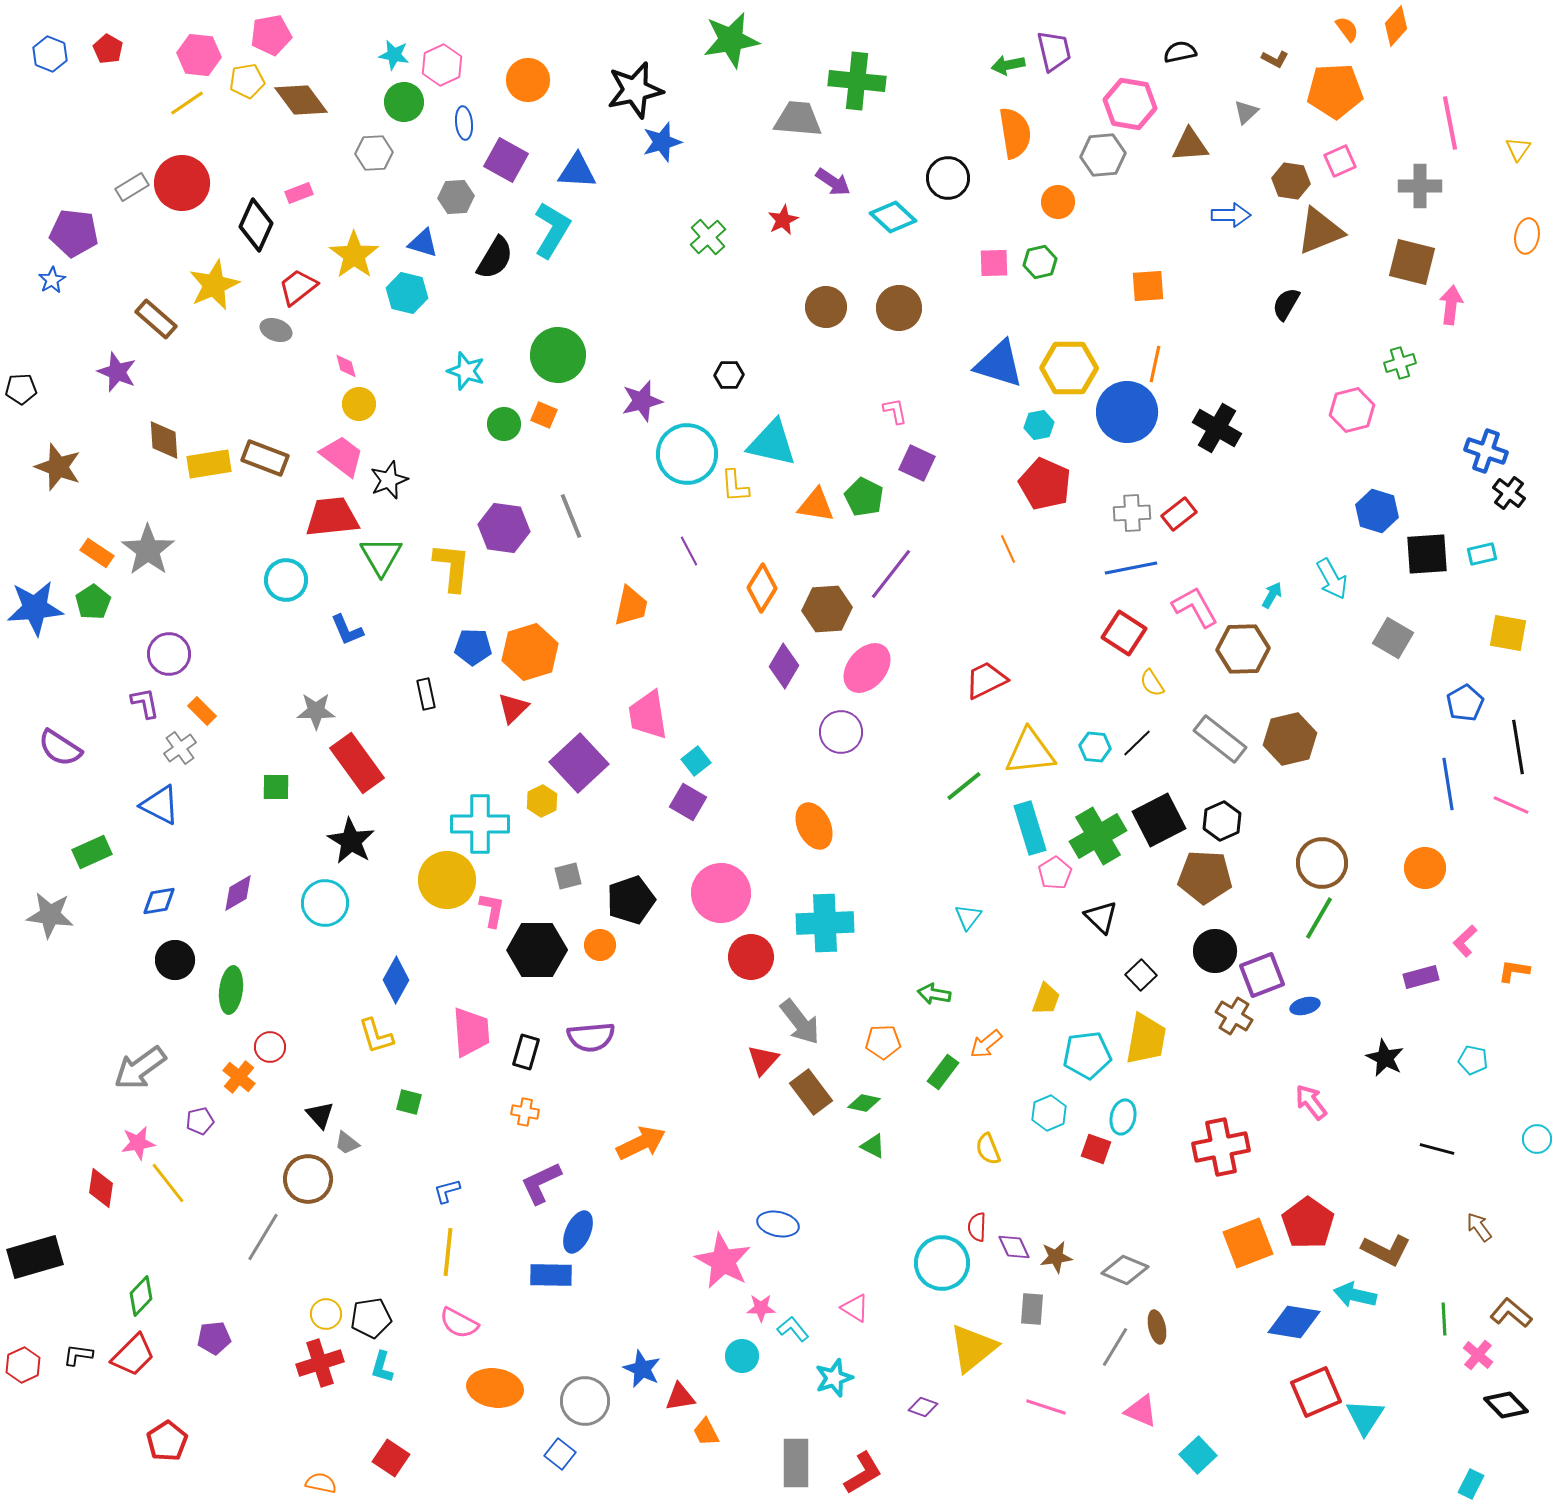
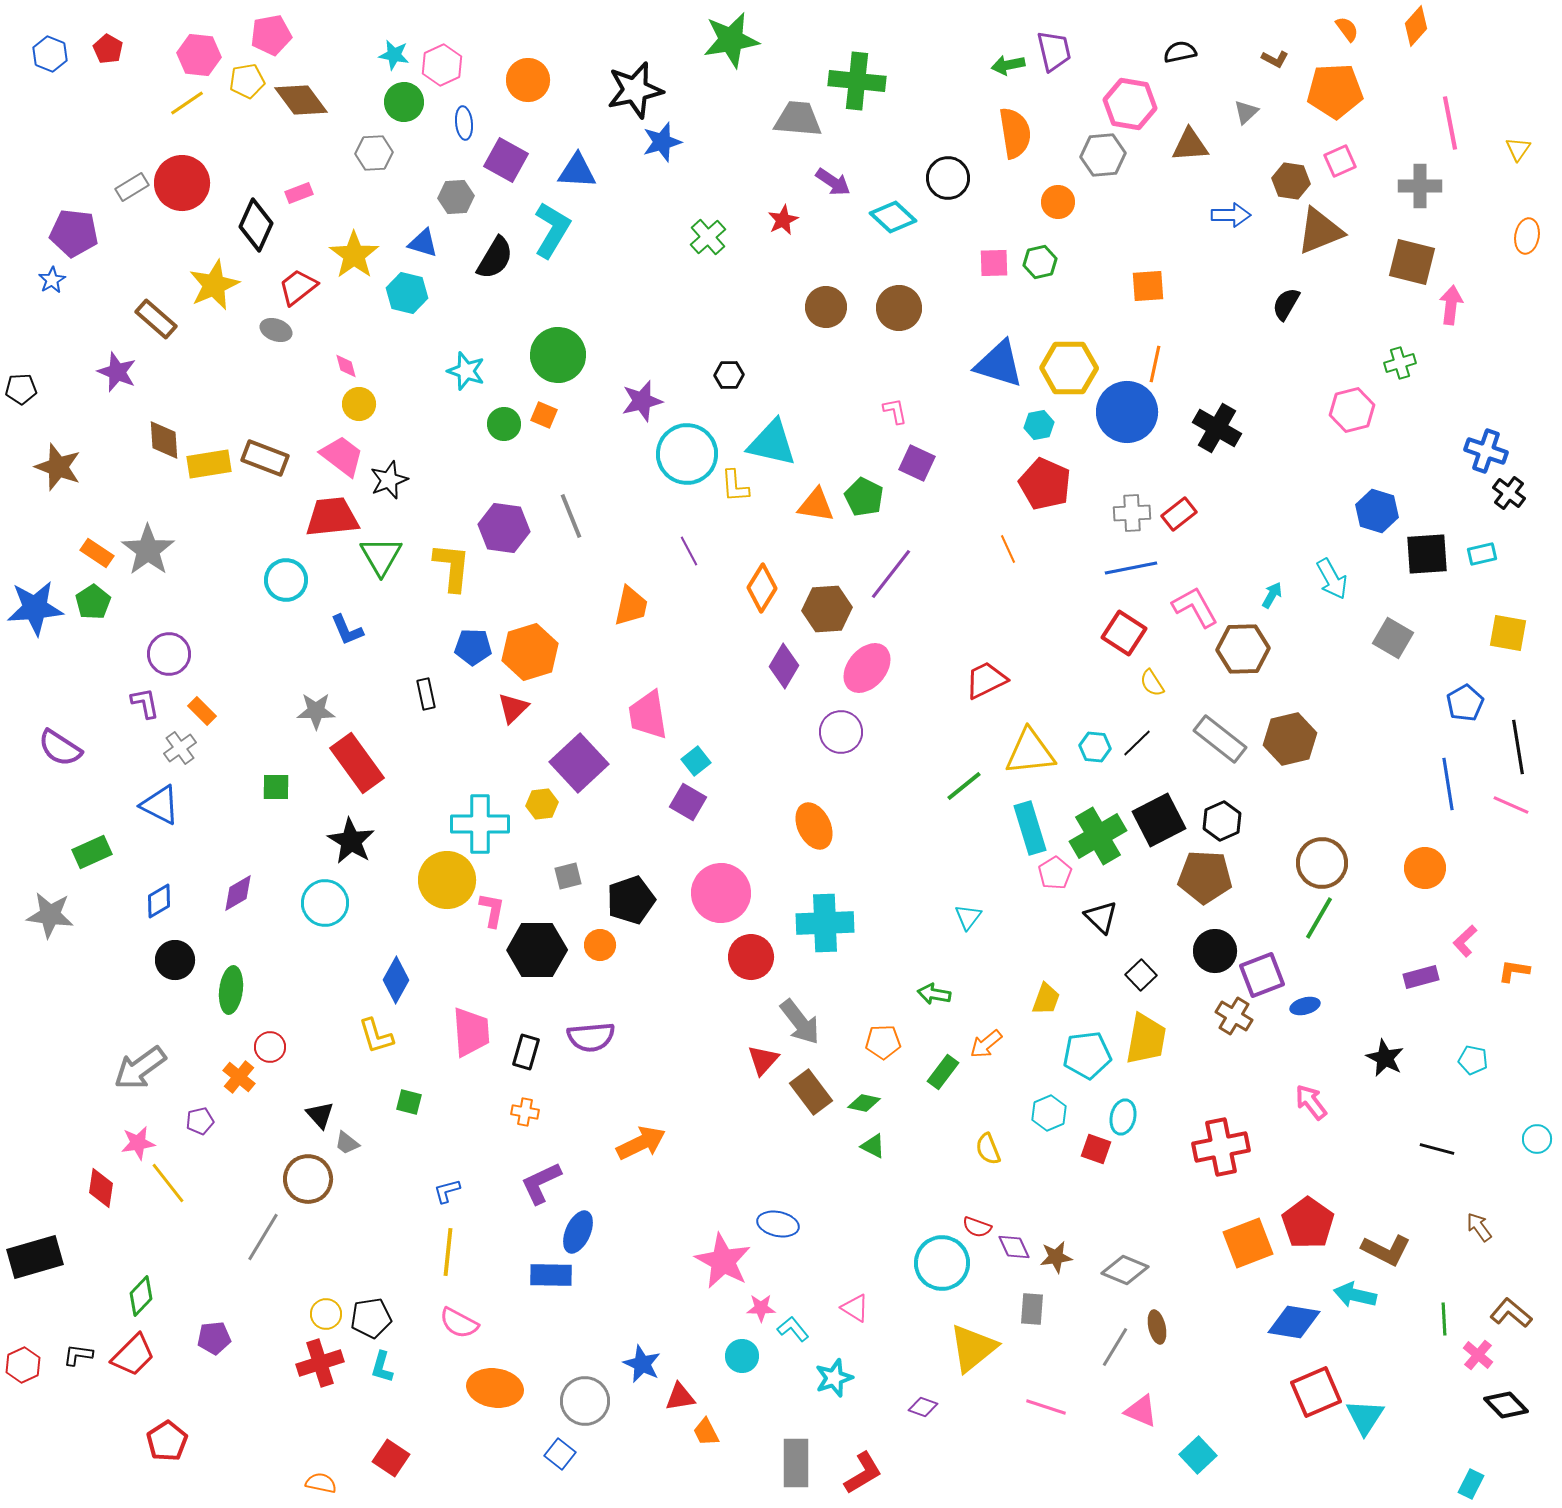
orange diamond at (1396, 26): moved 20 px right
yellow hexagon at (542, 801): moved 3 px down; rotated 20 degrees clockwise
blue diamond at (159, 901): rotated 21 degrees counterclockwise
red semicircle at (977, 1227): rotated 72 degrees counterclockwise
blue star at (642, 1369): moved 5 px up
